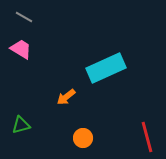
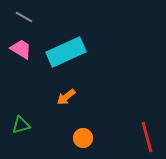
cyan rectangle: moved 40 px left, 16 px up
